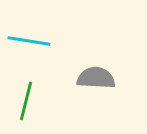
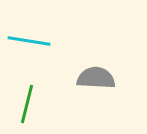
green line: moved 1 px right, 3 px down
